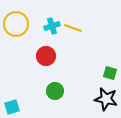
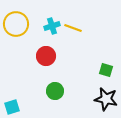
green square: moved 4 px left, 3 px up
